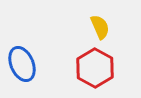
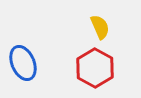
blue ellipse: moved 1 px right, 1 px up
